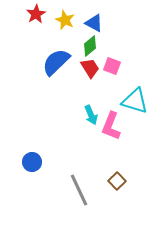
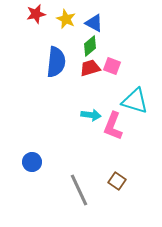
red star: rotated 18 degrees clockwise
yellow star: moved 1 px right, 1 px up
blue semicircle: rotated 140 degrees clockwise
red trapezoid: rotated 75 degrees counterclockwise
cyan arrow: rotated 60 degrees counterclockwise
pink L-shape: moved 2 px right
brown square: rotated 12 degrees counterclockwise
